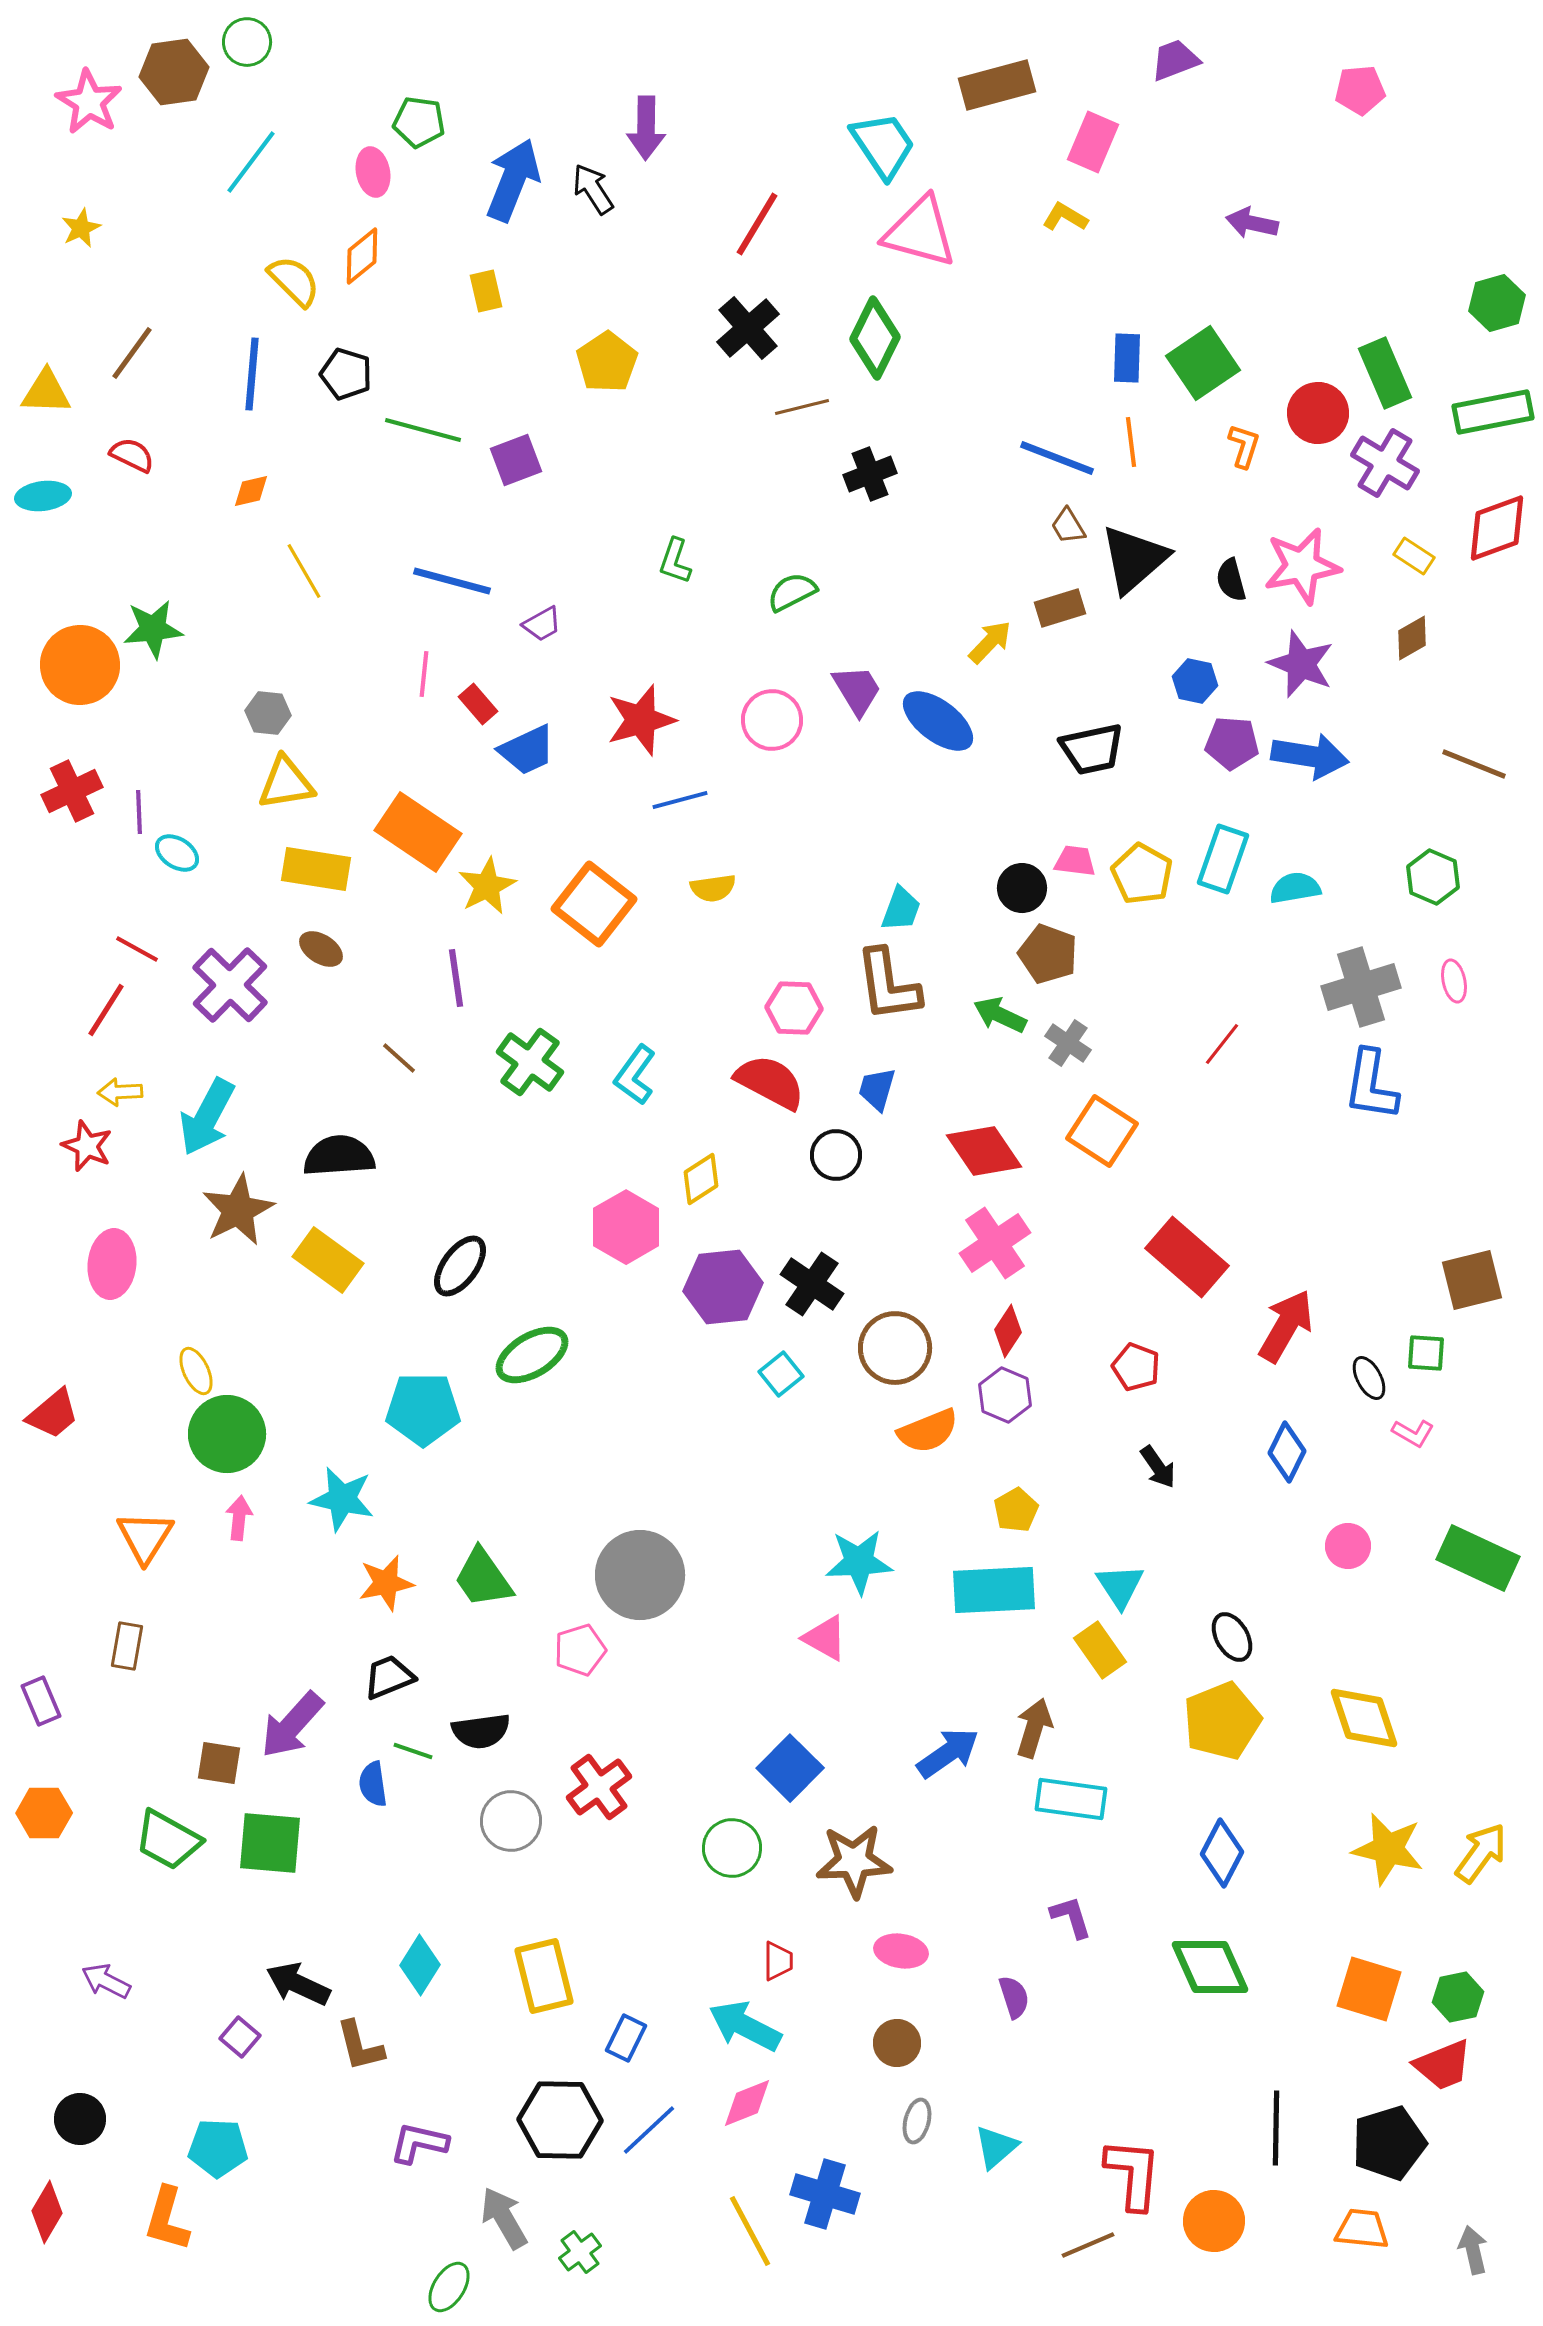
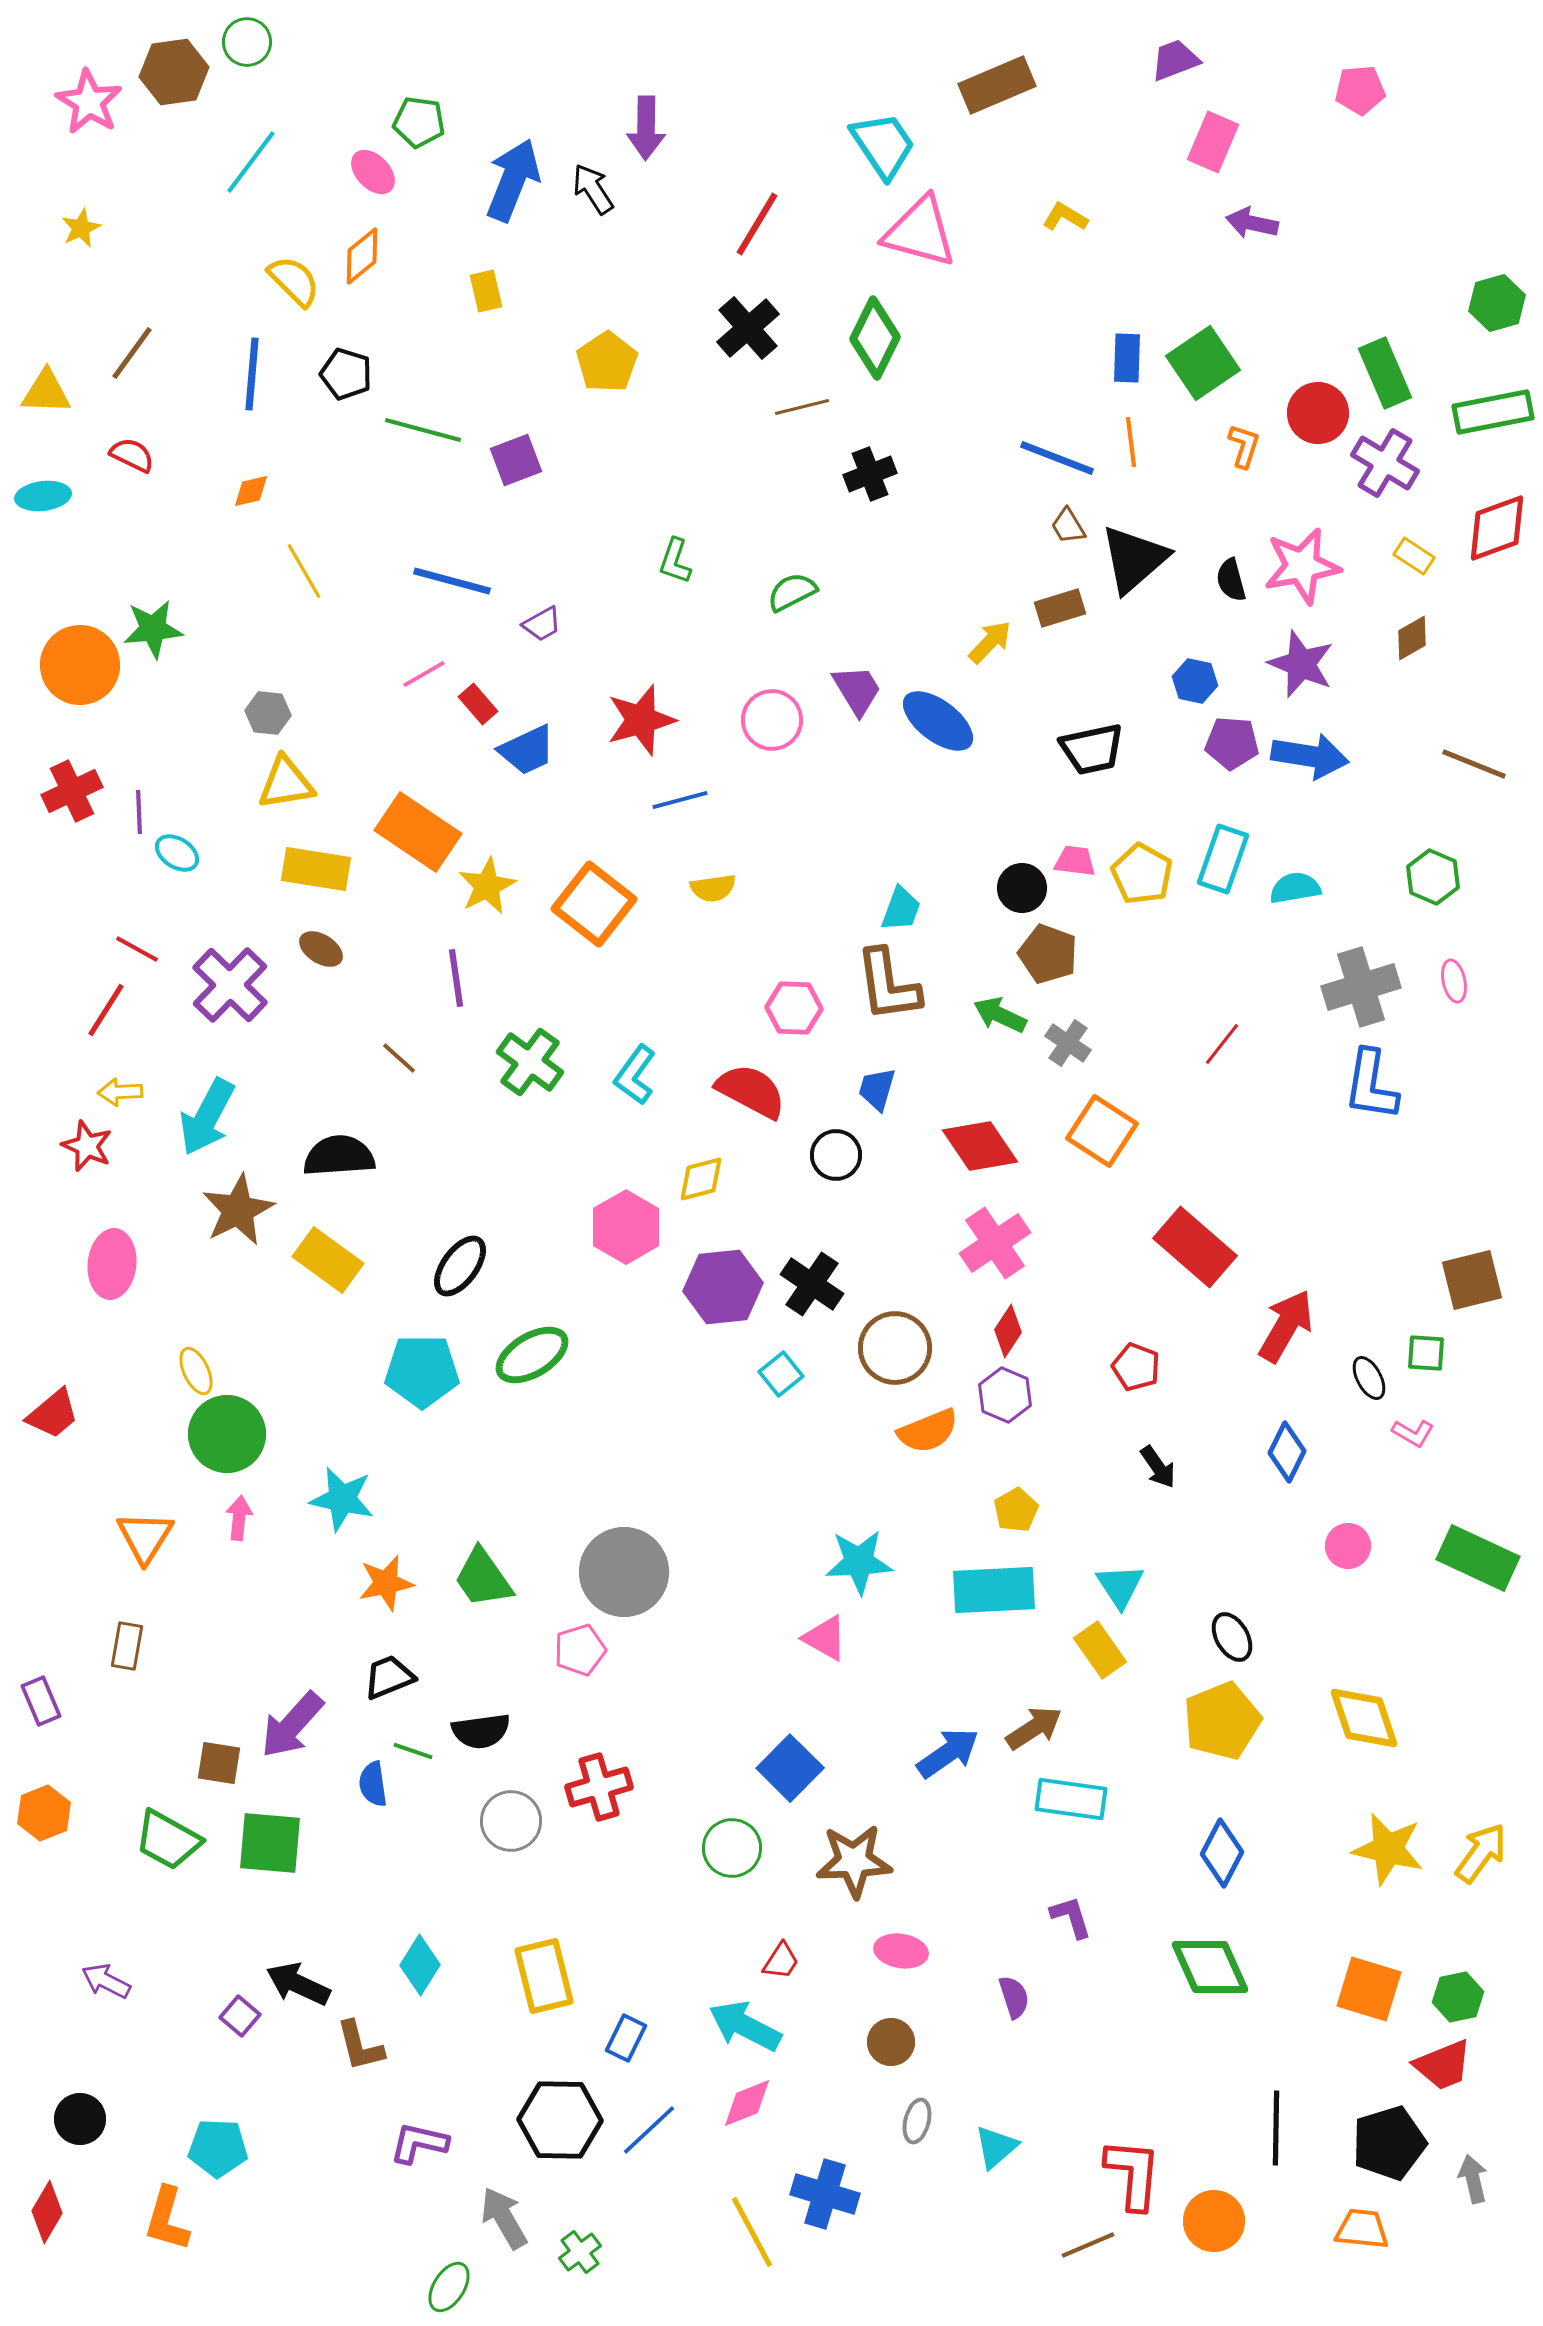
brown rectangle at (997, 85): rotated 8 degrees counterclockwise
pink rectangle at (1093, 142): moved 120 px right
pink ellipse at (373, 172): rotated 33 degrees counterclockwise
pink line at (424, 674): rotated 54 degrees clockwise
red semicircle at (770, 1082): moved 19 px left, 9 px down
red diamond at (984, 1151): moved 4 px left, 5 px up
yellow diamond at (701, 1179): rotated 18 degrees clockwise
red rectangle at (1187, 1257): moved 8 px right, 10 px up
cyan pentagon at (423, 1409): moved 1 px left, 38 px up
gray circle at (640, 1575): moved 16 px left, 3 px up
brown arrow at (1034, 1728): rotated 40 degrees clockwise
red cross at (599, 1787): rotated 20 degrees clockwise
orange hexagon at (44, 1813): rotated 22 degrees counterclockwise
red trapezoid at (778, 1961): moved 3 px right; rotated 33 degrees clockwise
purple square at (240, 2037): moved 21 px up
brown circle at (897, 2043): moved 6 px left, 1 px up
yellow line at (750, 2231): moved 2 px right, 1 px down
gray arrow at (1473, 2250): moved 71 px up
